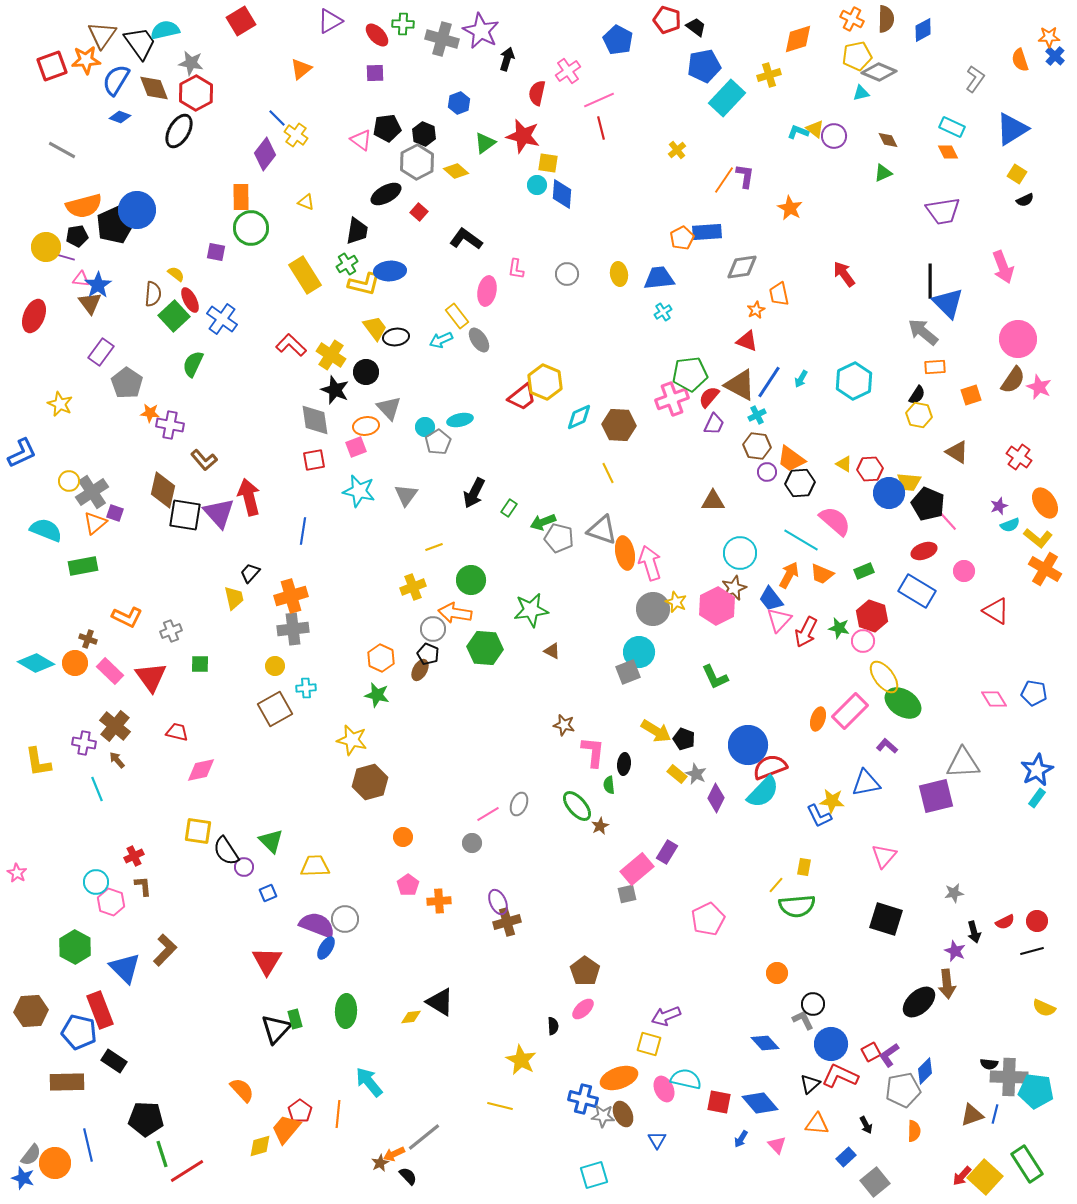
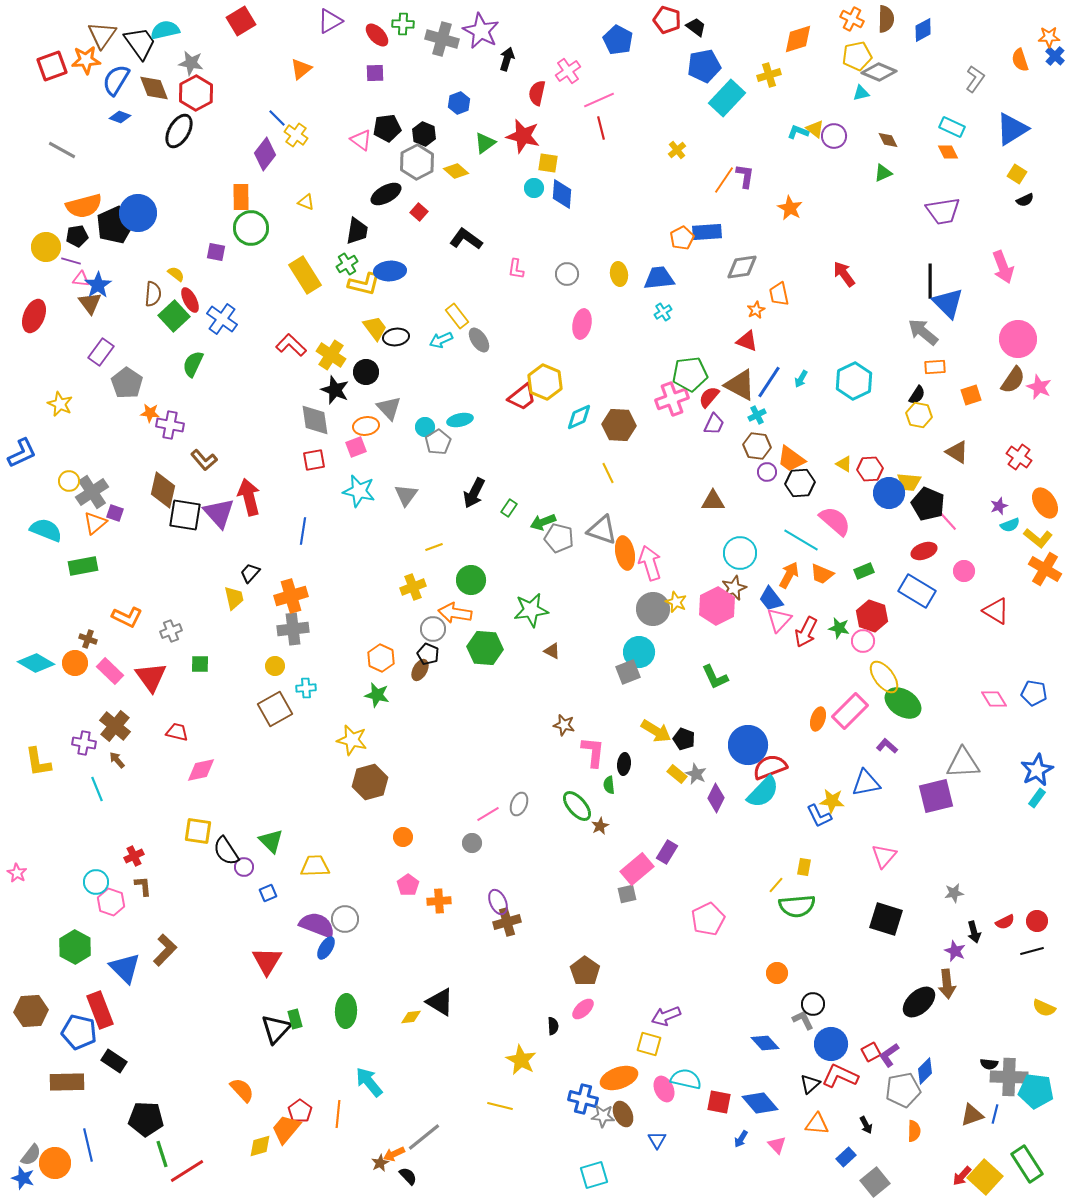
cyan circle at (537, 185): moved 3 px left, 3 px down
blue circle at (137, 210): moved 1 px right, 3 px down
purple line at (65, 257): moved 6 px right, 4 px down
pink ellipse at (487, 291): moved 95 px right, 33 px down
